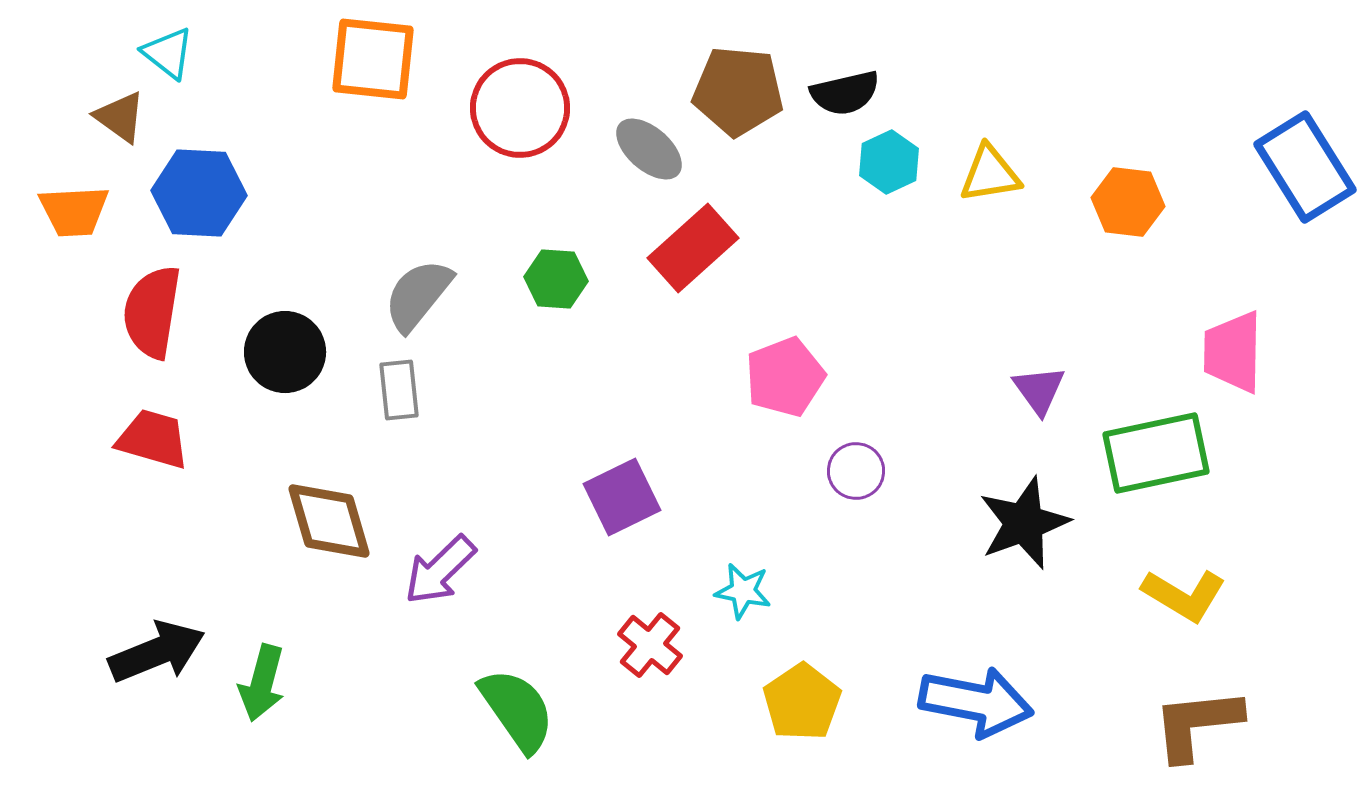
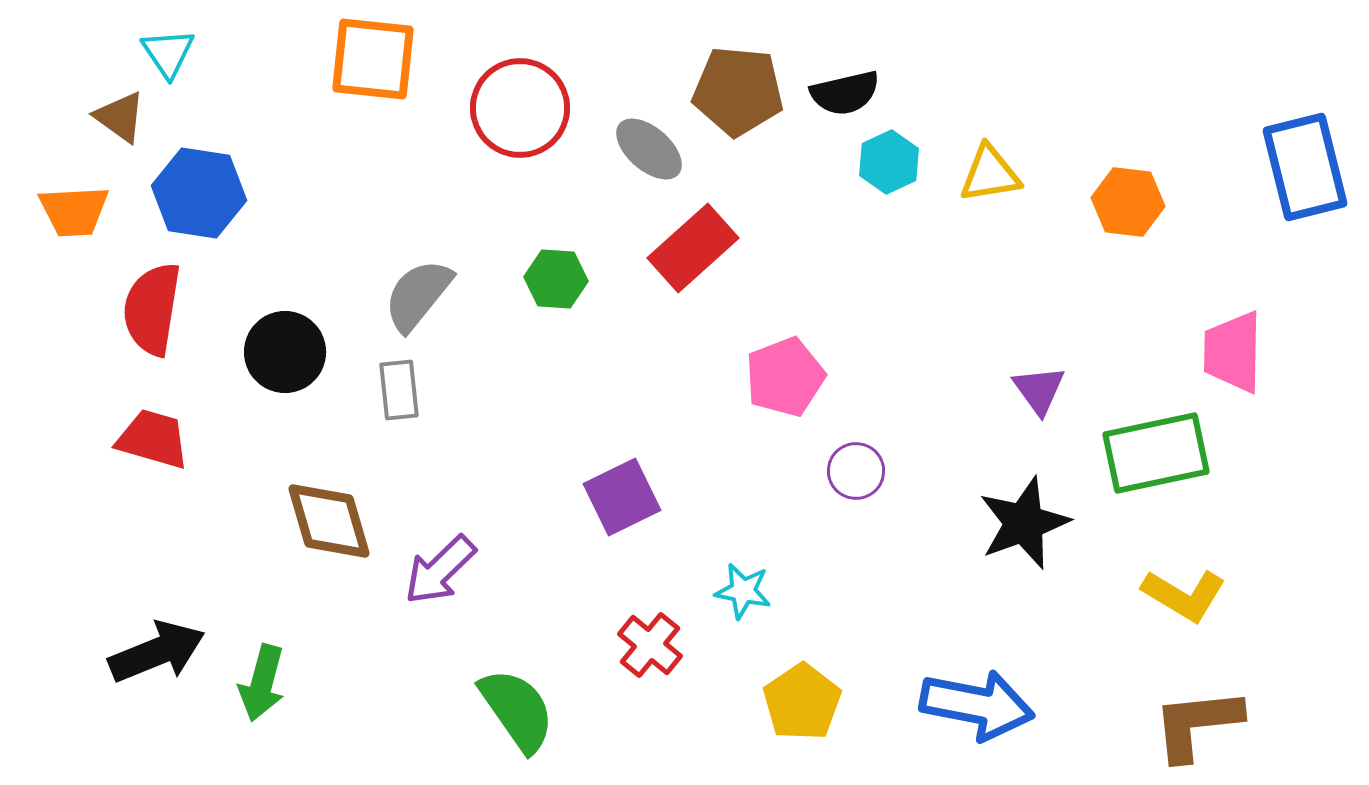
cyan triangle: rotated 18 degrees clockwise
blue rectangle: rotated 18 degrees clockwise
blue hexagon: rotated 6 degrees clockwise
red semicircle: moved 3 px up
blue arrow: moved 1 px right, 3 px down
